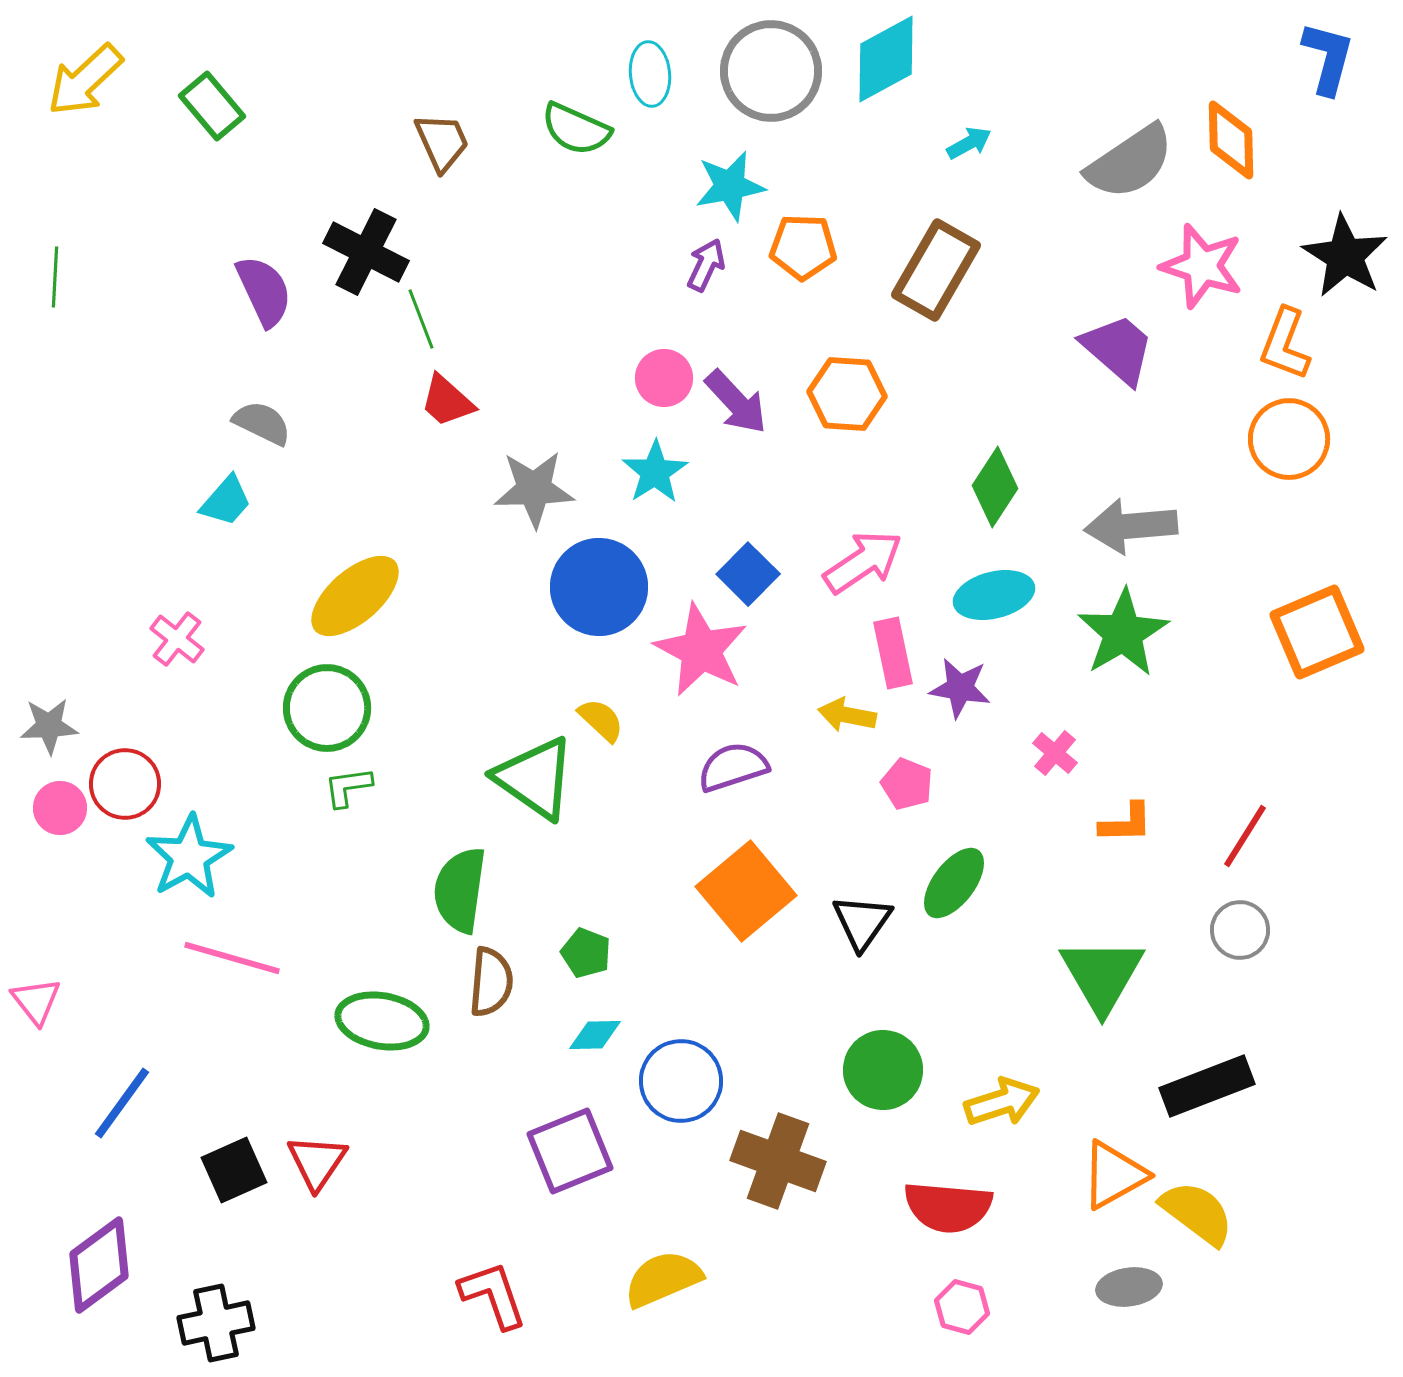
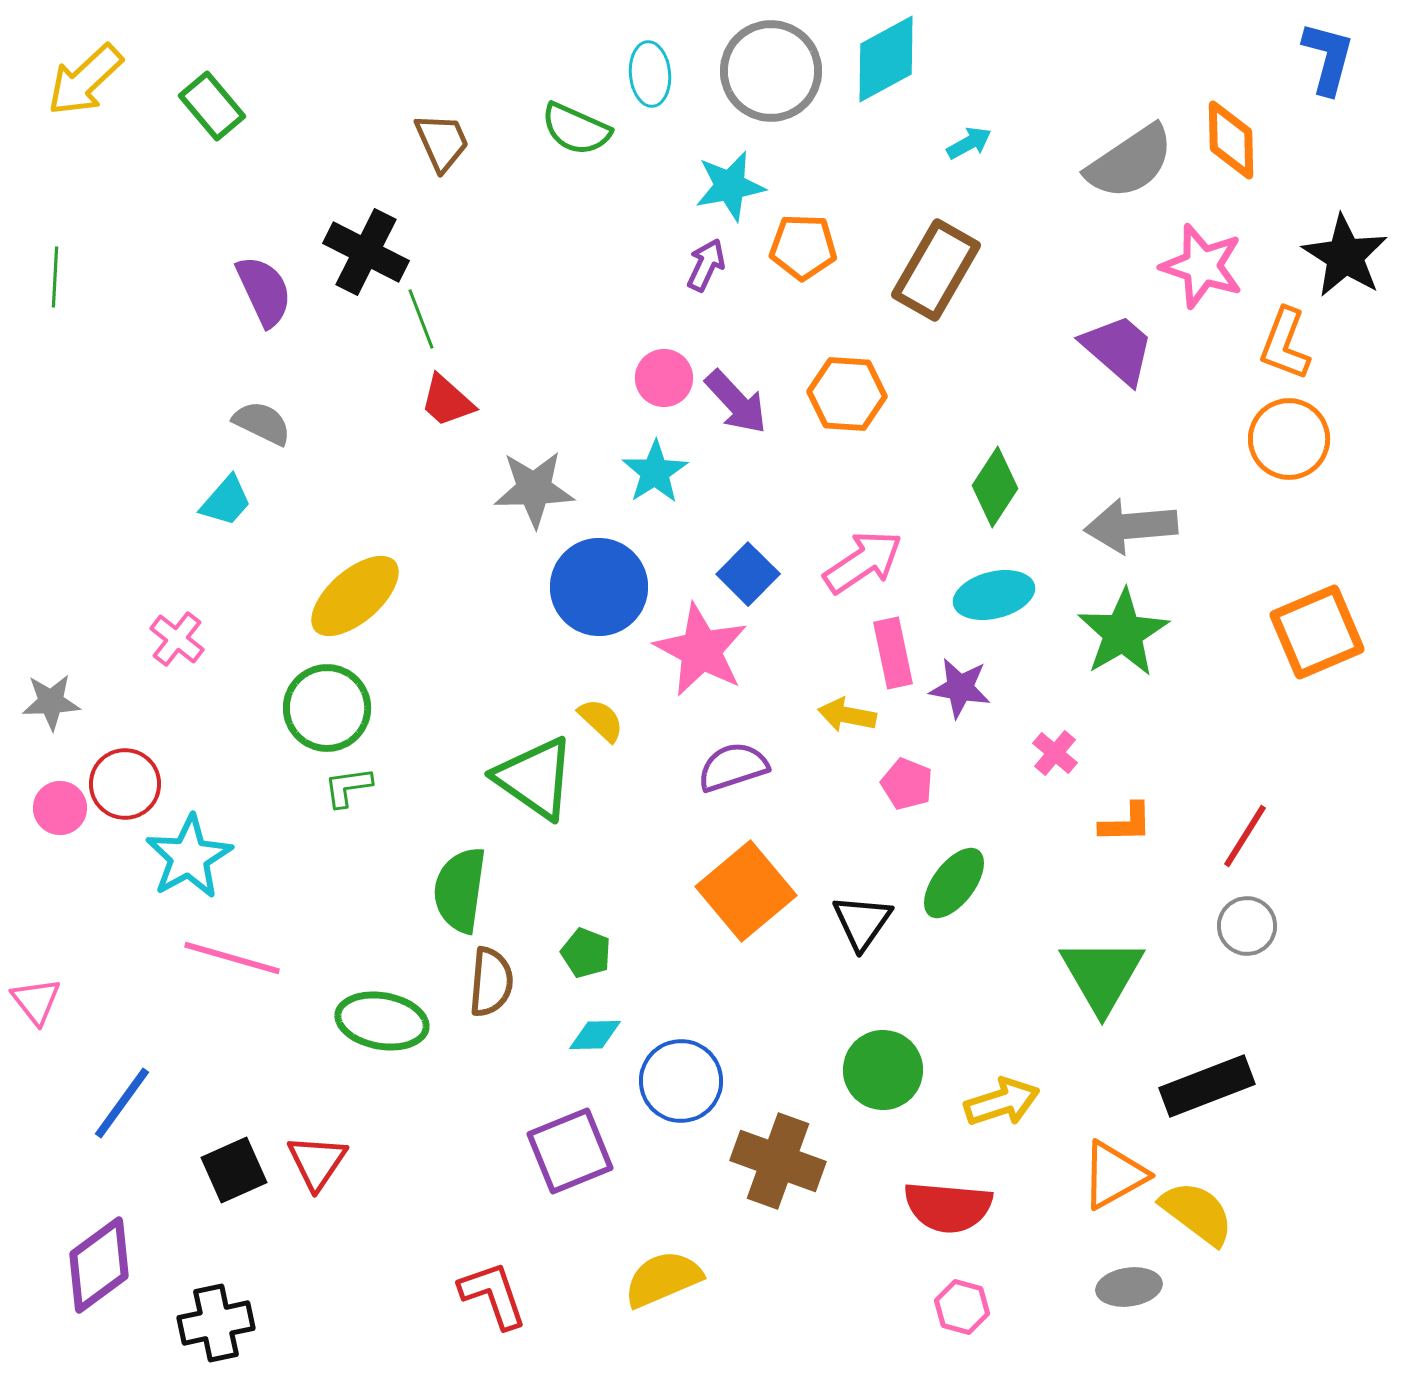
gray star at (49, 726): moved 2 px right, 24 px up
gray circle at (1240, 930): moved 7 px right, 4 px up
